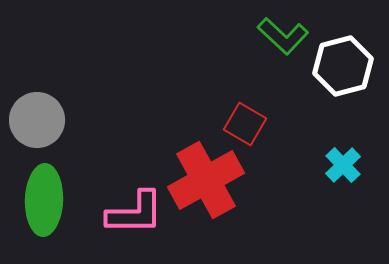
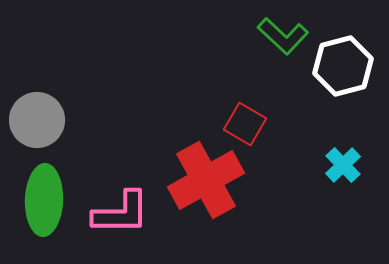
pink L-shape: moved 14 px left
